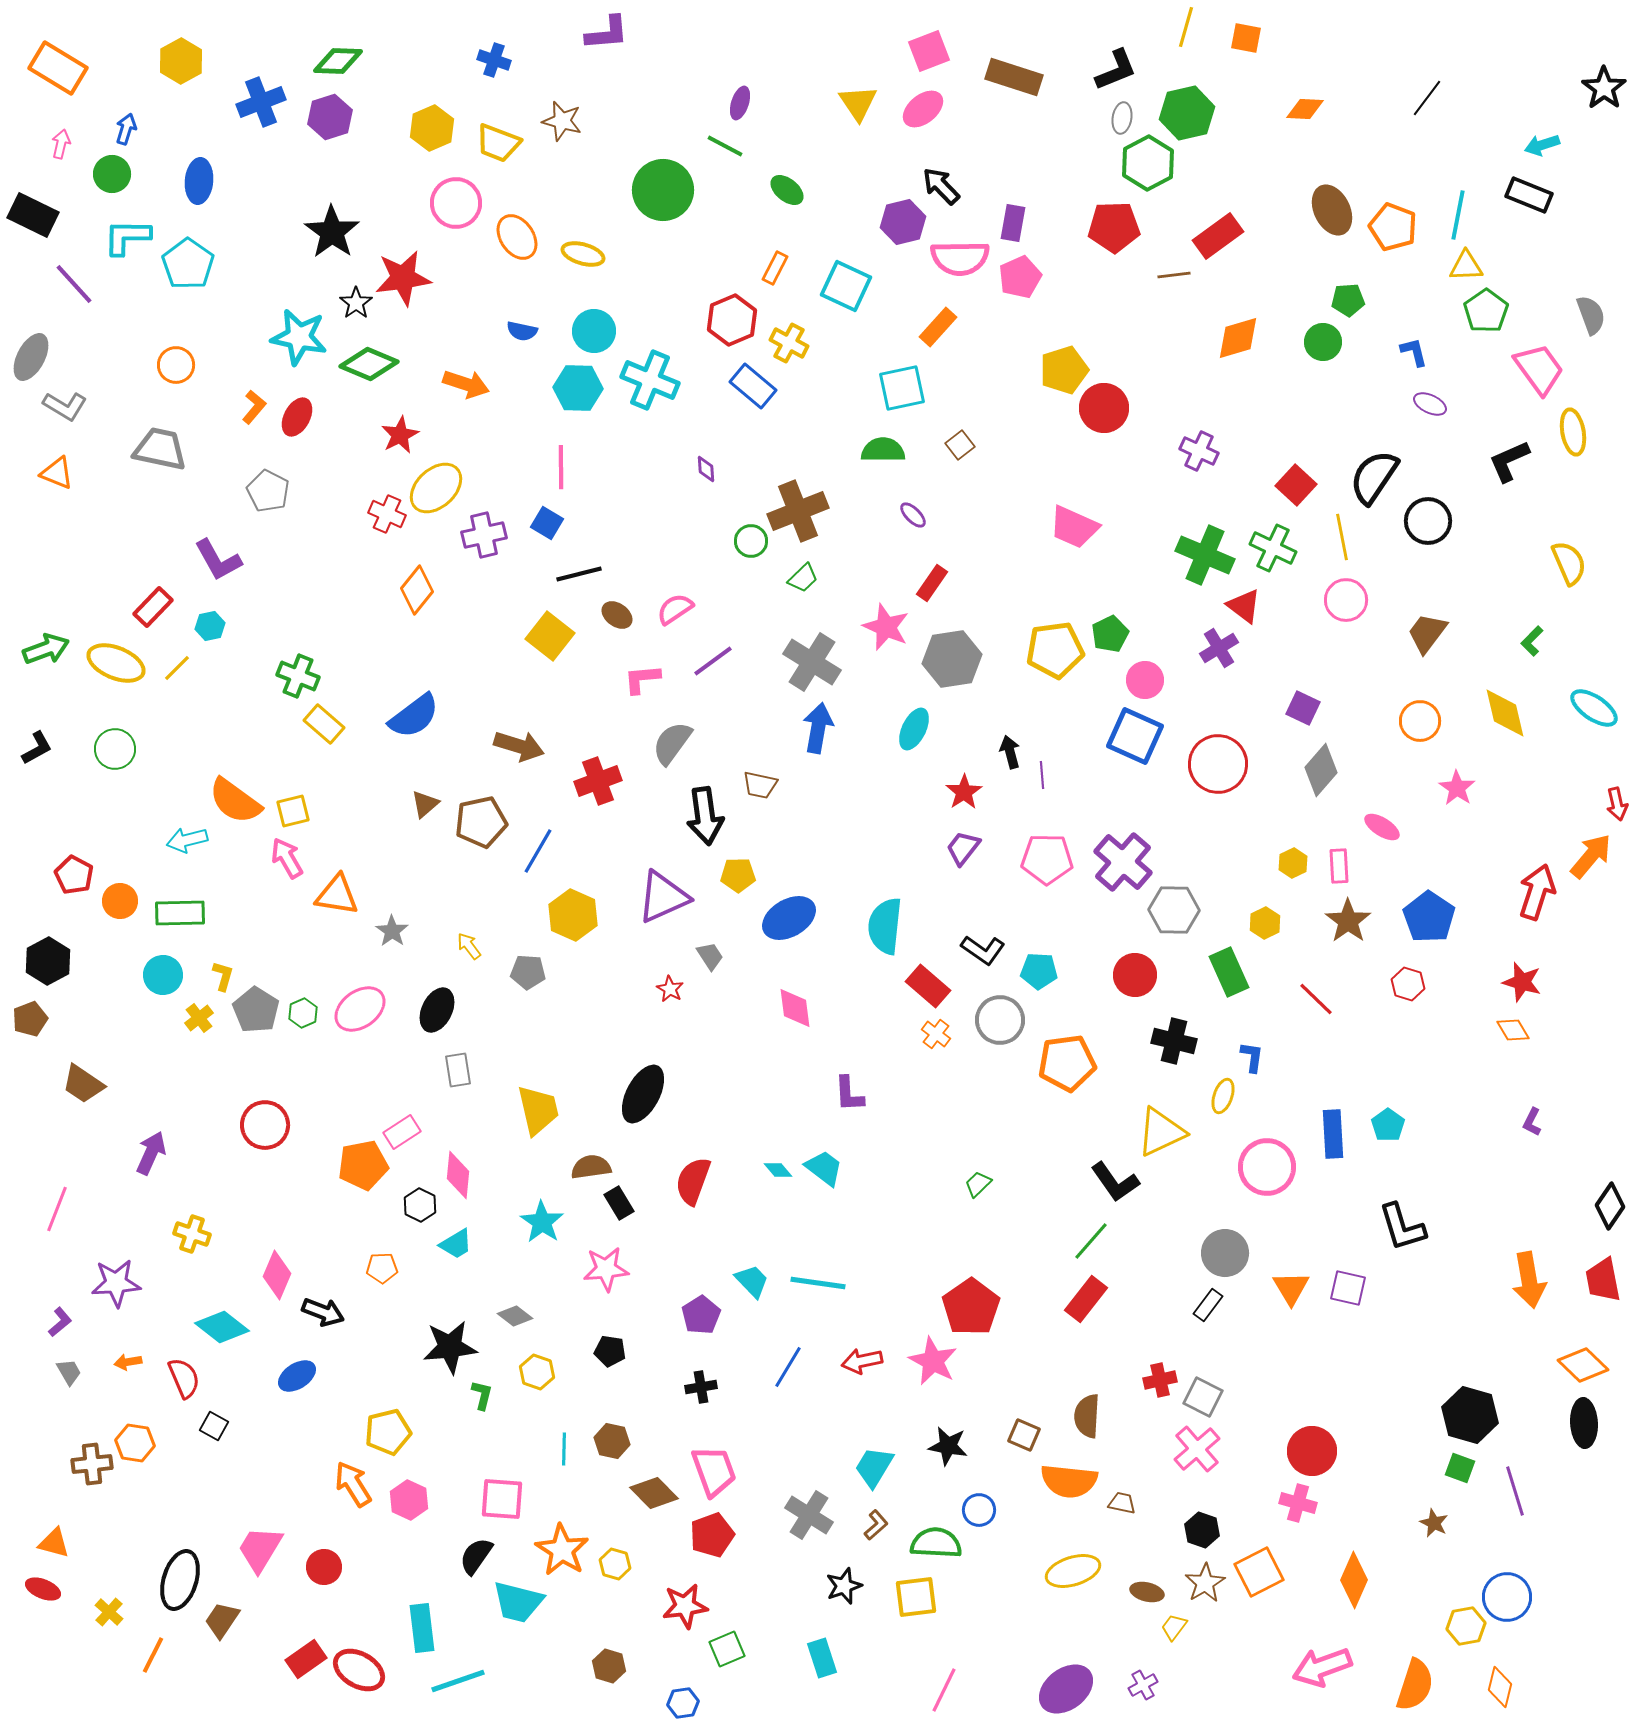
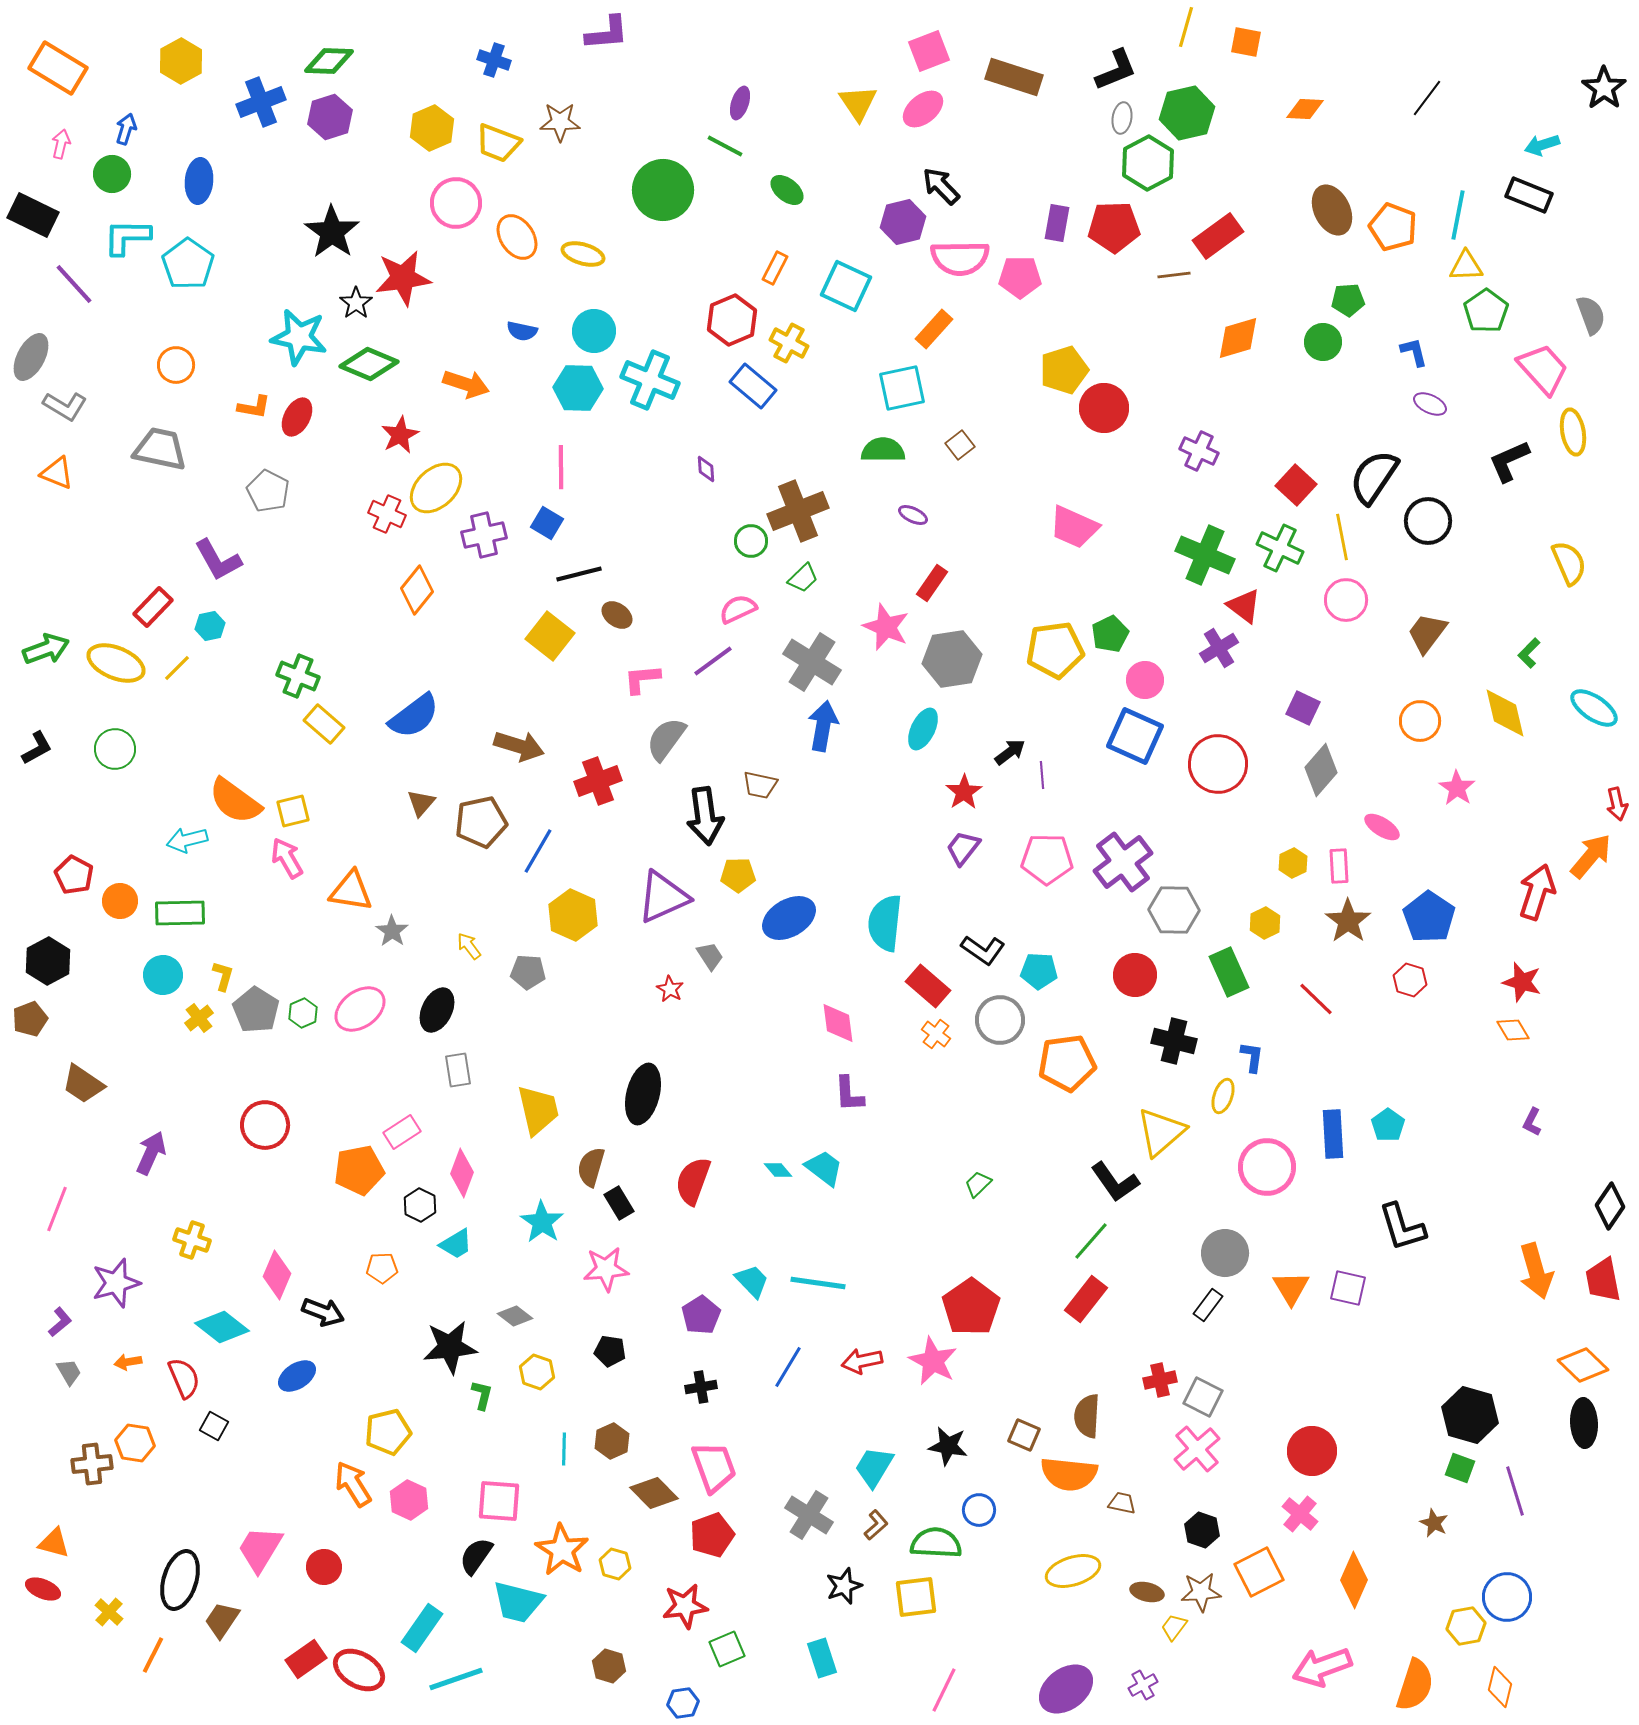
orange square at (1246, 38): moved 4 px down
green diamond at (338, 61): moved 9 px left
brown star at (562, 121): moved 2 px left, 1 px down; rotated 15 degrees counterclockwise
purple rectangle at (1013, 223): moved 44 px right
pink pentagon at (1020, 277): rotated 24 degrees clockwise
orange rectangle at (938, 327): moved 4 px left, 2 px down
pink trapezoid at (1539, 369): moved 4 px right; rotated 6 degrees counterclockwise
orange L-shape at (254, 407): rotated 60 degrees clockwise
purple ellipse at (913, 515): rotated 20 degrees counterclockwise
green cross at (1273, 548): moved 7 px right
pink semicircle at (675, 609): moved 63 px right; rotated 9 degrees clockwise
green L-shape at (1532, 641): moved 3 px left, 12 px down
blue arrow at (818, 728): moved 5 px right, 2 px up
cyan ellipse at (914, 729): moved 9 px right
gray semicircle at (672, 743): moved 6 px left, 4 px up
black arrow at (1010, 752): rotated 68 degrees clockwise
brown triangle at (425, 804): moved 4 px left, 1 px up; rotated 8 degrees counterclockwise
purple cross at (1123, 862): rotated 12 degrees clockwise
orange triangle at (337, 895): moved 14 px right, 4 px up
cyan semicircle at (885, 926): moved 3 px up
red hexagon at (1408, 984): moved 2 px right, 4 px up
pink diamond at (795, 1008): moved 43 px right, 15 px down
black ellipse at (643, 1094): rotated 14 degrees counterclockwise
yellow triangle at (1161, 1132): rotated 16 degrees counterclockwise
orange pentagon at (363, 1165): moved 4 px left, 5 px down
brown semicircle at (591, 1167): rotated 66 degrees counterclockwise
pink diamond at (458, 1175): moved 4 px right, 2 px up; rotated 15 degrees clockwise
yellow cross at (192, 1234): moved 6 px down
orange arrow at (1529, 1280): moved 7 px right, 9 px up; rotated 6 degrees counterclockwise
purple star at (116, 1283): rotated 12 degrees counterclockwise
brown hexagon at (612, 1441): rotated 24 degrees clockwise
pink trapezoid at (714, 1471): moved 4 px up
orange semicircle at (1069, 1481): moved 7 px up
pink square at (502, 1499): moved 3 px left, 2 px down
pink cross at (1298, 1503): moved 2 px right, 11 px down; rotated 24 degrees clockwise
brown star at (1205, 1583): moved 4 px left, 9 px down; rotated 27 degrees clockwise
cyan rectangle at (422, 1628): rotated 42 degrees clockwise
cyan line at (458, 1681): moved 2 px left, 2 px up
